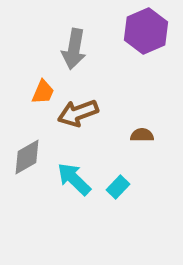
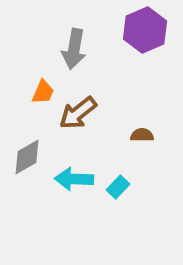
purple hexagon: moved 1 px left, 1 px up
brown arrow: rotated 18 degrees counterclockwise
cyan arrow: rotated 42 degrees counterclockwise
